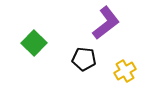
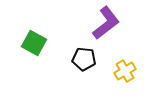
green square: rotated 15 degrees counterclockwise
